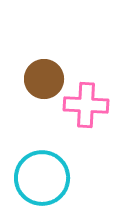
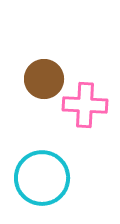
pink cross: moved 1 px left
